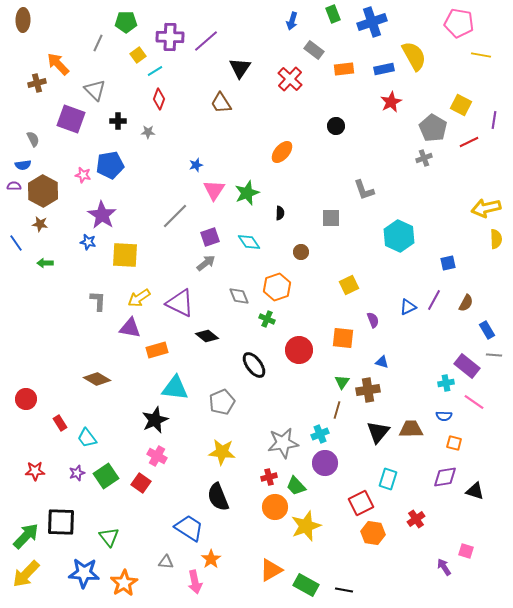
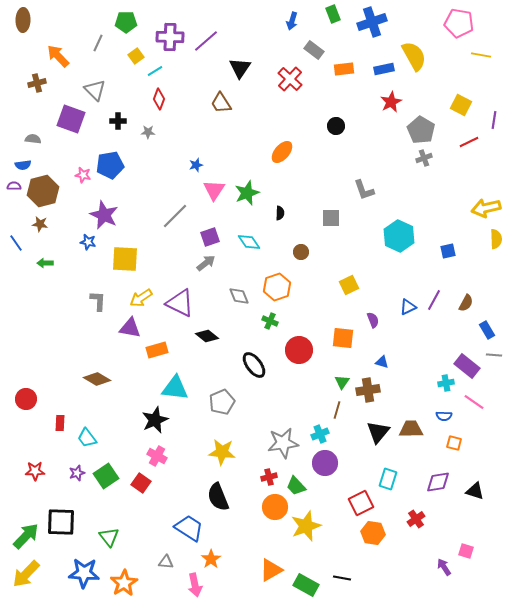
yellow square at (138, 55): moved 2 px left, 1 px down
orange arrow at (58, 64): moved 8 px up
gray pentagon at (433, 128): moved 12 px left, 2 px down
gray semicircle at (33, 139): rotated 56 degrees counterclockwise
brown hexagon at (43, 191): rotated 16 degrees clockwise
purple star at (102, 215): moved 2 px right; rotated 8 degrees counterclockwise
yellow square at (125, 255): moved 4 px down
blue square at (448, 263): moved 12 px up
yellow arrow at (139, 298): moved 2 px right
green cross at (267, 319): moved 3 px right, 2 px down
red rectangle at (60, 423): rotated 35 degrees clockwise
purple diamond at (445, 477): moved 7 px left, 5 px down
pink arrow at (195, 582): moved 3 px down
black line at (344, 590): moved 2 px left, 12 px up
